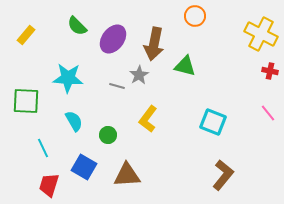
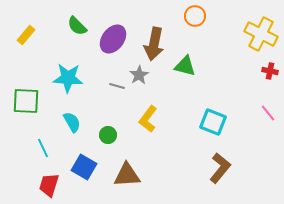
cyan semicircle: moved 2 px left, 1 px down
brown L-shape: moved 3 px left, 7 px up
